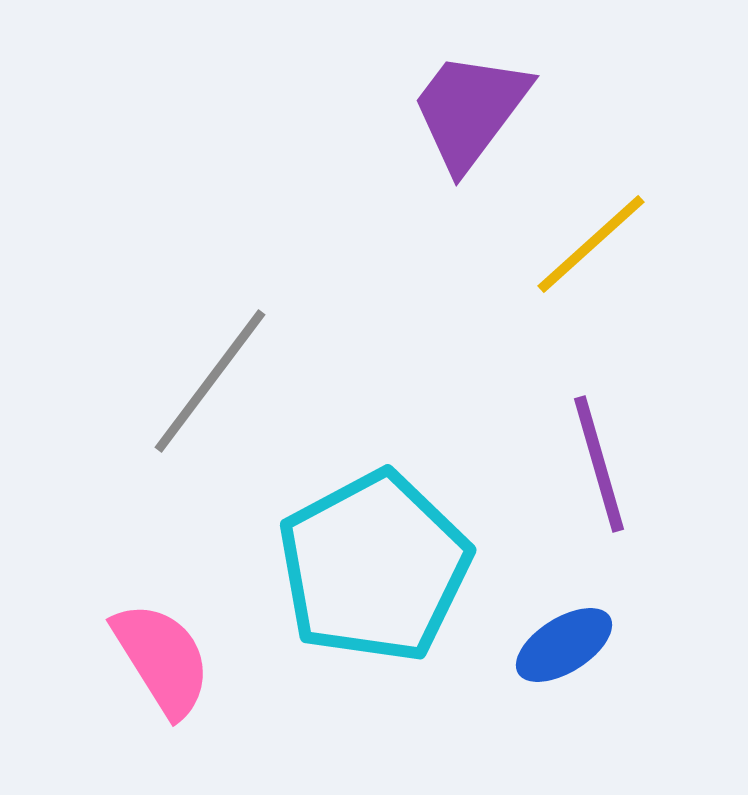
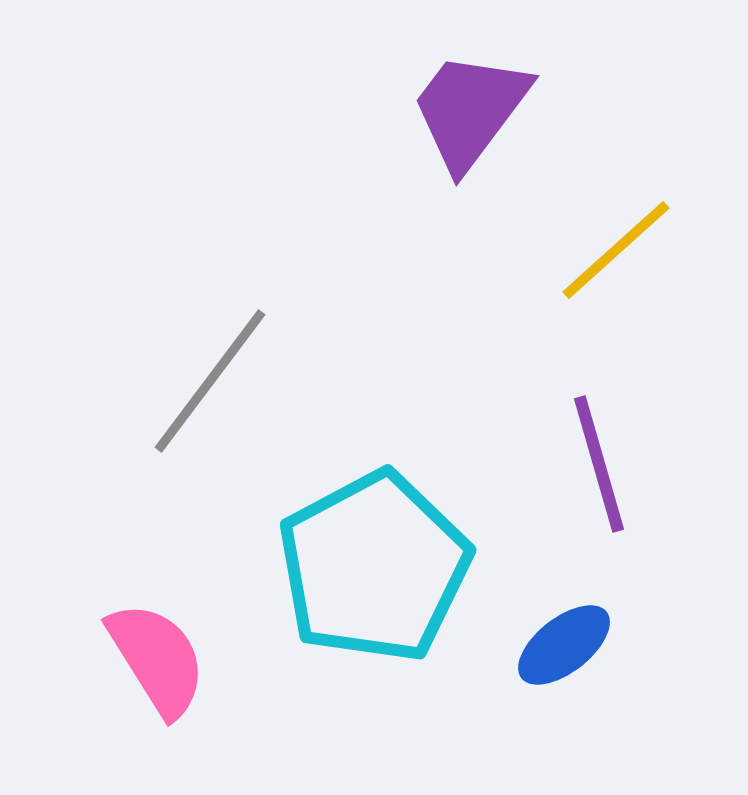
yellow line: moved 25 px right, 6 px down
blue ellipse: rotated 6 degrees counterclockwise
pink semicircle: moved 5 px left
